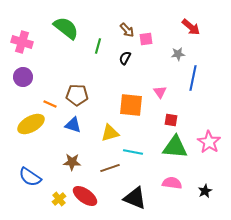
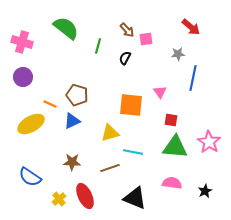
brown pentagon: rotated 15 degrees clockwise
blue triangle: moved 1 px left, 4 px up; rotated 42 degrees counterclockwise
red ellipse: rotated 30 degrees clockwise
